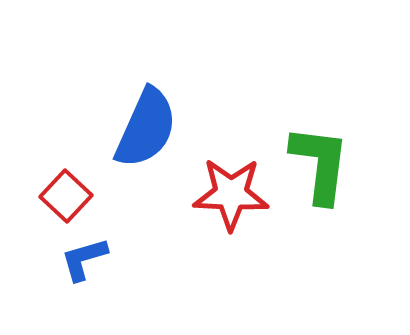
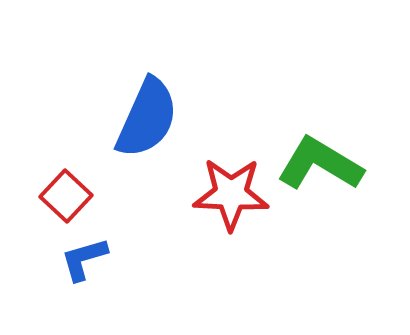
blue semicircle: moved 1 px right, 10 px up
green L-shape: rotated 66 degrees counterclockwise
